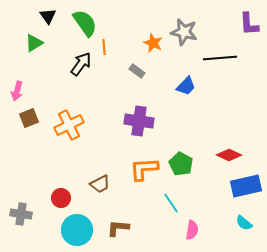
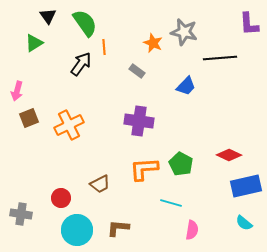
cyan line: rotated 40 degrees counterclockwise
